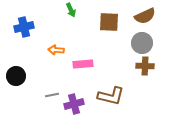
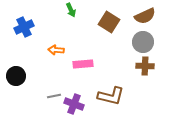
brown square: rotated 30 degrees clockwise
blue cross: rotated 12 degrees counterclockwise
gray circle: moved 1 px right, 1 px up
gray line: moved 2 px right, 1 px down
purple cross: rotated 36 degrees clockwise
